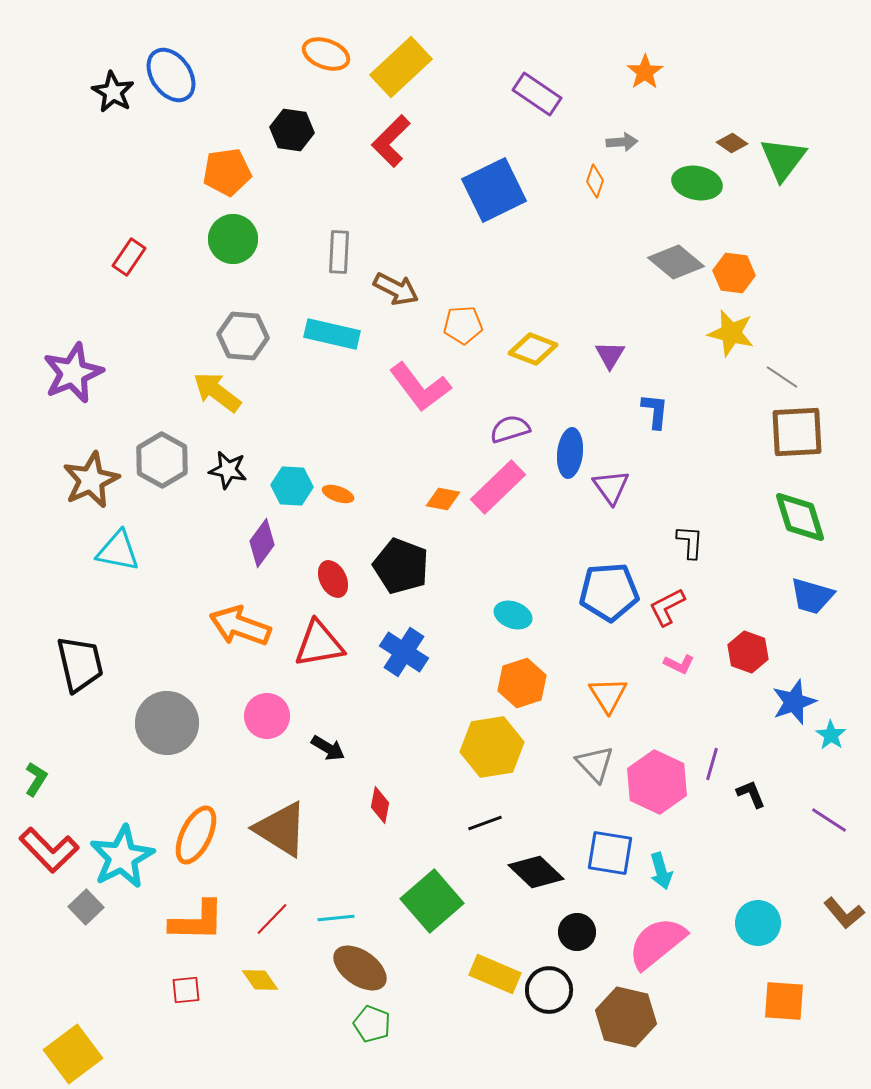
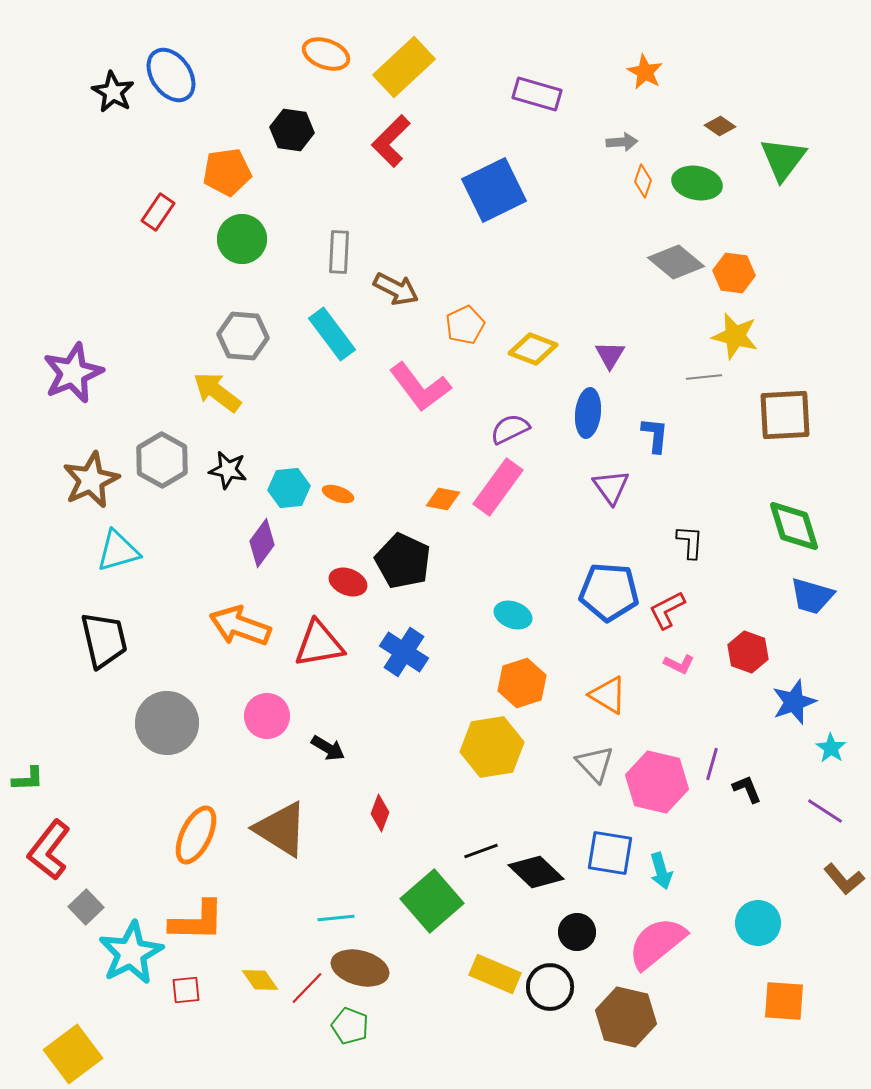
yellow rectangle at (401, 67): moved 3 px right
orange star at (645, 72): rotated 9 degrees counterclockwise
purple rectangle at (537, 94): rotated 18 degrees counterclockwise
brown diamond at (732, 143): moved 12 px left, 17 px up
orange diamond at (595, 181): moved 48 px right
green circle at (233, 239): moved 9 px right
red rectangle at (129, 257): moved 29 px right, 45 px up
orange pentagon at (463, 325): moved 2 px right; rotated 21 degrees counterclockwise
yellow star at (731, 333): moved 4 px right, 3 px down
cyan rectangle at (332, 334): rotated 40 degrees clockwise
gray line at (782, 377): moved 78 px left; rotated 40 degrees counterclockwise
blue L-shape at (655, 411): moved 24 px down
purple semicircle at (510, 429): rotated 9 degrees counterclockwise
brown square at (797, 432): moved 12 px left, 17 px up
blue ellipse at (570, 453): moved 18 px right, 40 px up
cyan hexagon at (292, 486): moved 3 px left, 2 px down; rotated 9 degrees counterclockwise
pink rectangle at (498, 487): rotated 10 degrees counterclockwise
green diamond at (800, 517): moved 6 px left, 9 px down
cyan triangle at (118, 551): rotated 27 degrees counterclockwise
black pentagon at (401, 566): moved 2 px right, 5 px up; rotated 4 degrees clockwise
red ellipse at (333, 579): moved 15 px right, 3 px down; rotated 42 degrees counterclockwise
blue pentagon at (609, 592): rotated 8 degrees clockwise
red L-shape at (667, 607): moved 3 px down
black trapezoid at (80, 664): moved 24 px right, 24 px up
orange triangle at (608, 695): rotated 27 degrees counterclockwise
cyan star at (831, 735): moved 13 px down
green L-shape at (36, 779): moved 8 px left; rotated 56 degrees clockwise
pink hexagon at (657, 782): rotated 12 degrees counterclockwise
black L-shape at (751, 794): moved 4 px left, 5 px up
red diamond at (380, 805): moved 8 px down; rotated 9 degrees clockwise
purple line at (829, 820): moved 4 px left, 9 px up
black line at (485, 823): moved 4 px left, 28 px down
red L-shape at (49, 850): rotated 82 degrees clockwise
cyan star at (122, 857): moved 9 px right, 96 px down
brown L-shape at (844, 913): moved 34 px up
red line at (272, 919): moved 35 px right, 69 px down
brown ellipse at (360, 968): rotated 20 degrees counterclockwise
black circle at (549, 990): moved 1 px right, 3 px up
green pentagon at (372, 1024): moved 22 px left, 2 px down
